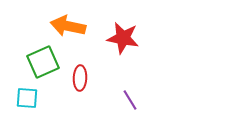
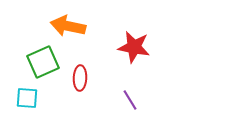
red star: moved 11 px right, 9 px down
